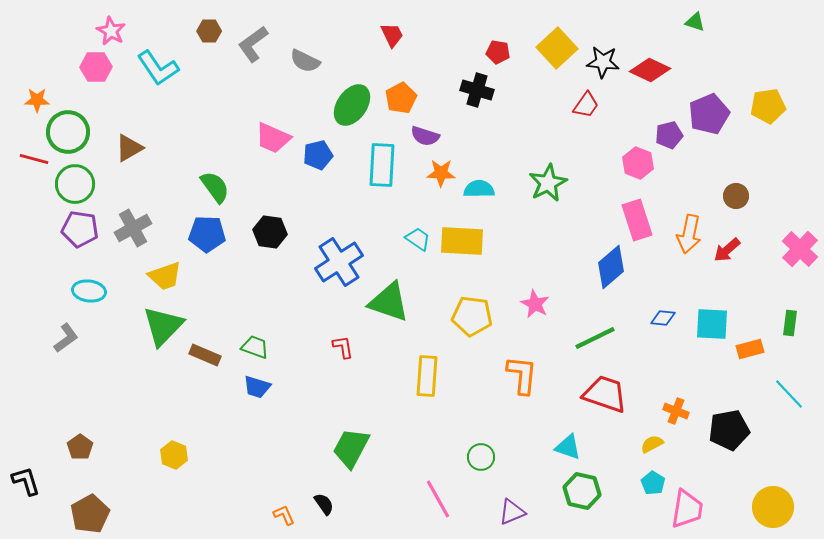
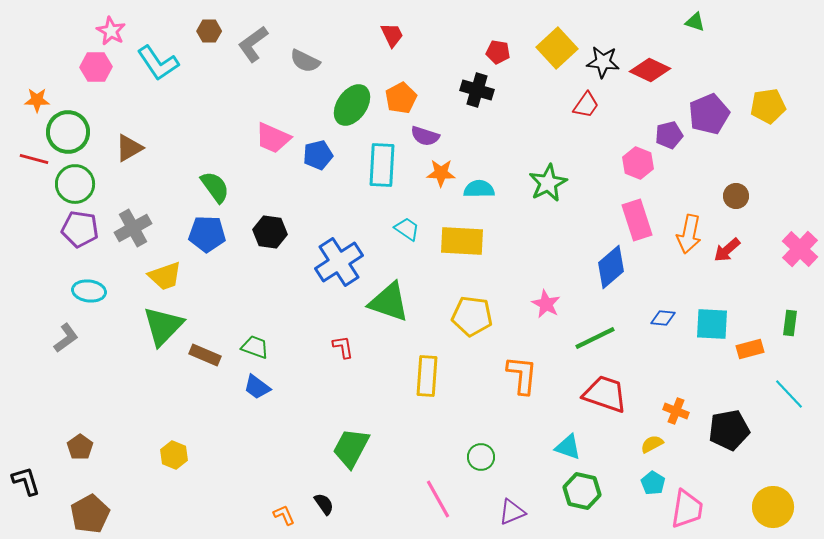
cyan L-shape at (158, 68): moved 5 px up
cyan trapezoid at (418, 239): moved 11 px left, 10 px up
pink star at (535, 304): moved 11 px right
blue trapezoid at (257, 387): rotated 20 degrees clockwise
